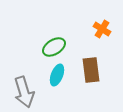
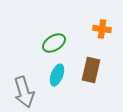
orange cross: rotated 24 degrees counterclockwise
green ellipse: moved 4 px up
brown rectangle: rotated 20 degrees clockwise
